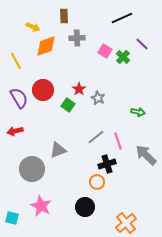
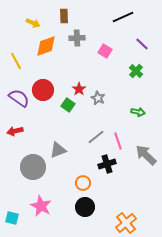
black line: moved 1 px right, 1 px up
yellow arrow: moved 4 px up
green cross: moved 13 px right, 14 px down
purple semicircle: rotated 25 degrees counterclockwise
gray circle: moved 1 px right, 2 px up
orange circle: moved 14 px left, 1 px down
